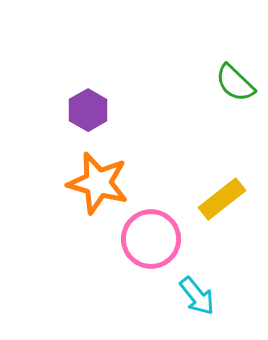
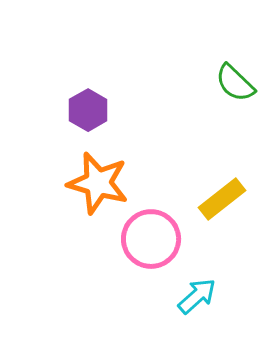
cyan arrow: rotated 93 degrees counterclockwise
